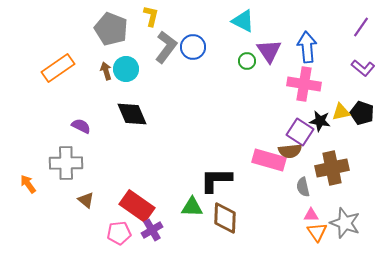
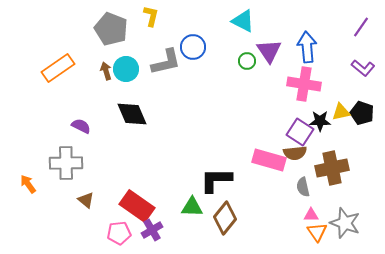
gray L-shape: moved 15 px down; rotated 40 degrees clockwise
black star: rotated 10 degrees counterclockwise
brown semicircle: moved 5 px right, 2 px down
brown diamond: rotated 36 degrees clockwise
